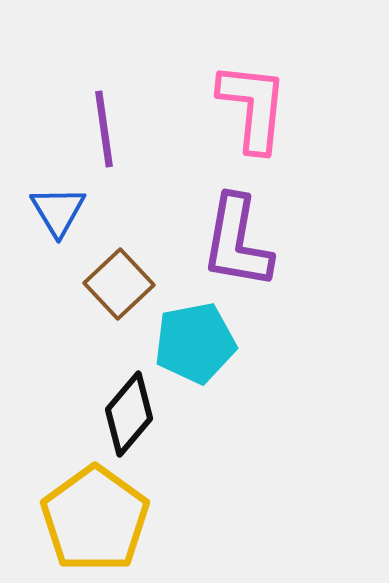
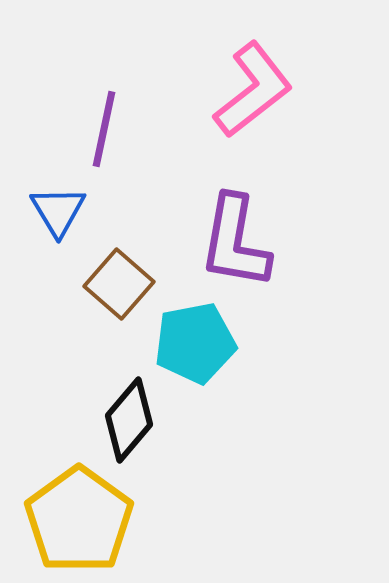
pink L-shape: moved 17 px up; rotated 46 degrees clockwise
purple line: rotated 20 degrees clockwise
purple L-shape: moved 2 px left
brown square: rotated 6 degrees counterclockwise
black diamond: moved 6 px down
yellow pentagon: moved 16 px left, 1 px down
